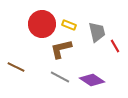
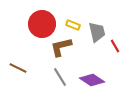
yellow rectangle: moved 4 px right
brown L-shape: moved 2 px up
brown line: moved 2 px right, 1 px down
gray line: rotated 30 degrees clockwise
